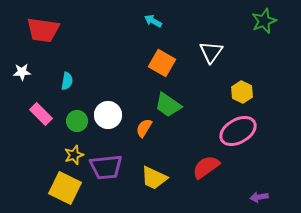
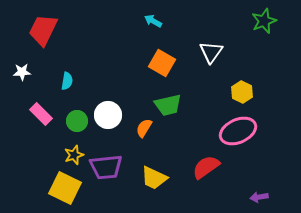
red trapezoid: rotated 108 degrees clockwise
green trapezoid: rotated 48 degrees counterclockwise
pink ellipse: rotated 6 degrees clockwise
